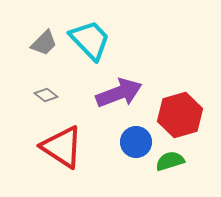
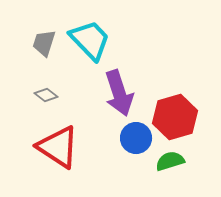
gray trapezoid: rotated 152 degrees clockwise
purple arrow: rotated 93 degrees clockwise
red hexagon: moved 5 px left, 2 px down
blue circle: moved 4 px up
red triangle: moved 4 px left
